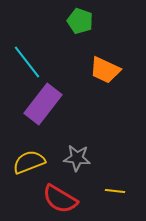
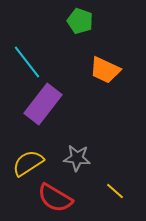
yellow semicircle: moved 1 px left, 1 px down; rotated 12 degrees counterclockwise
yellow line: rotated 36 degrees clockwise
red semicircle: moved 5 px left, 1 px up
